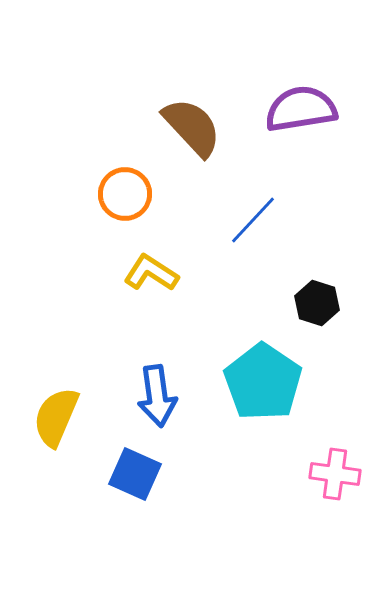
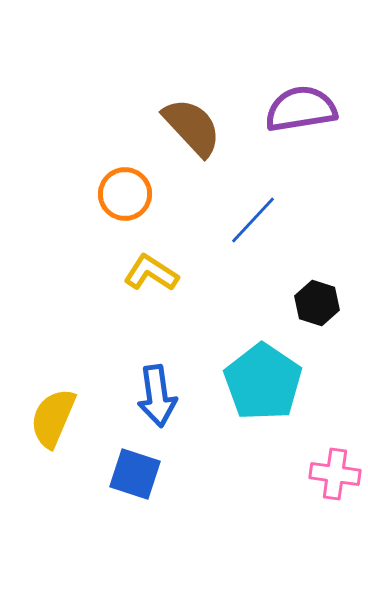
yellow semicircle: moved 3 px left, 1 px down
blue square: rotated 6 degrees counterclockwise
